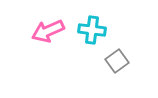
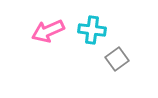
gray square: moved 2 px up
